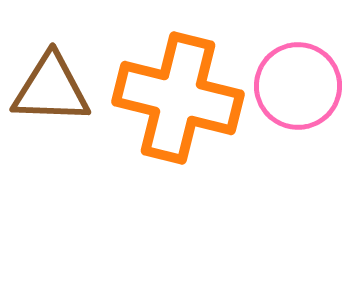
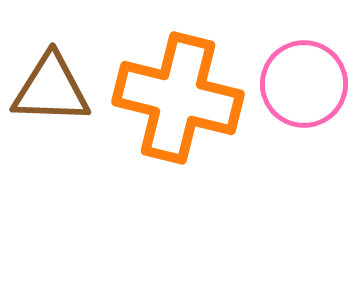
pink circle: moved 6 px right, 2 px up
